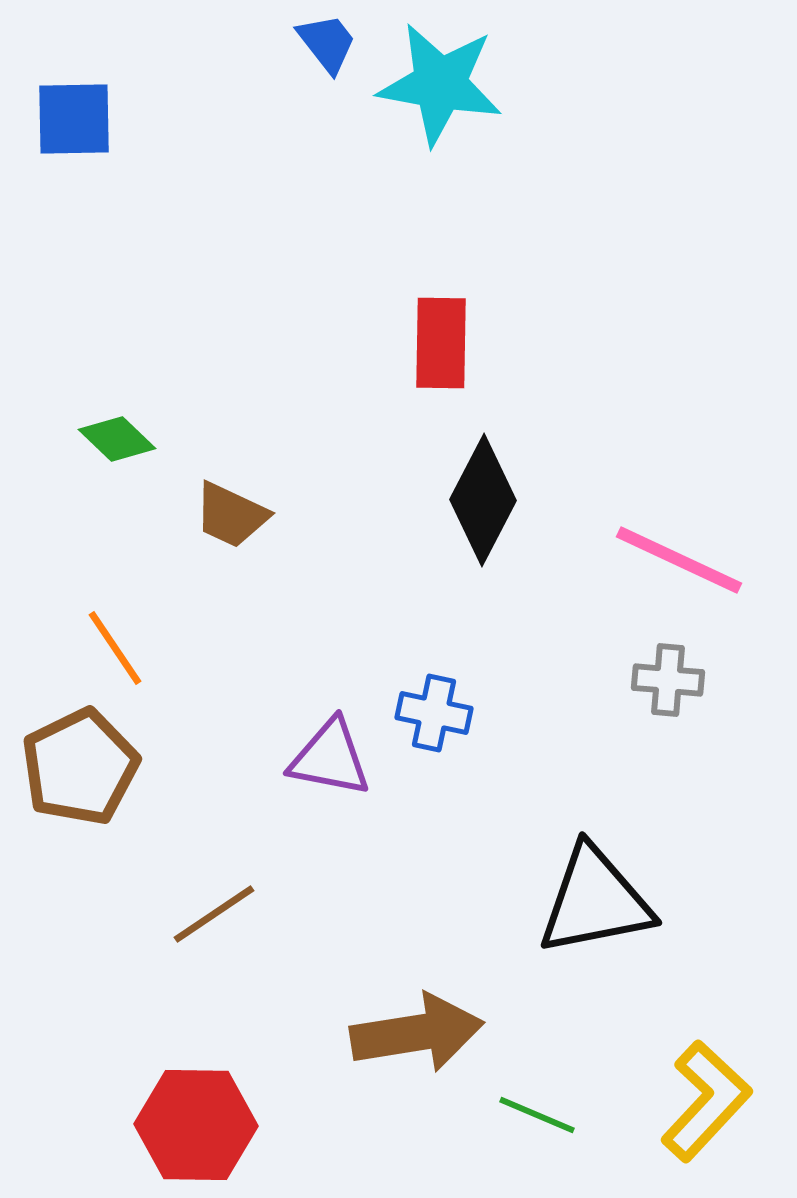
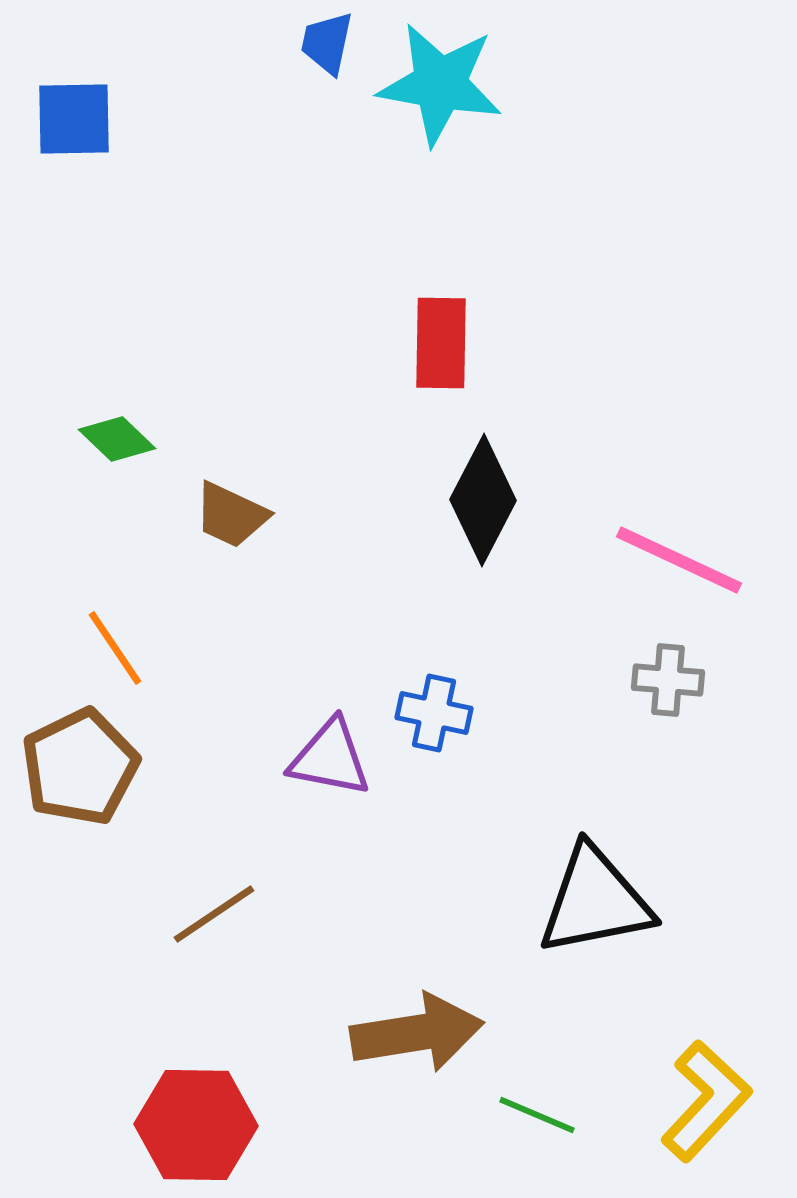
blue trapezoid: rotated 130 degrees counterclockwise
